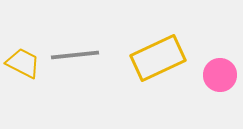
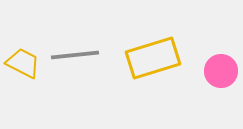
yellow rectangle: moved 5 px left; rotated 8 degrees clockwise
pink circle: moved 1 px right, 4 px up
